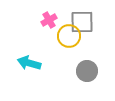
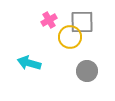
yellow circle: moved 1 px right, 1 px down
